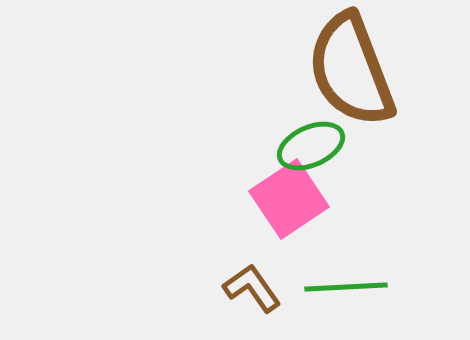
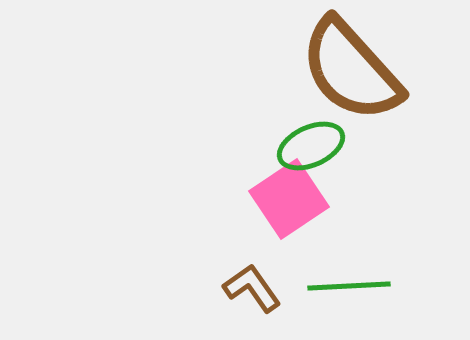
brown semicircle: rotated 21 degrees counterclockwise
green line: moved 3 px right, 1 px up
